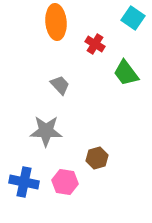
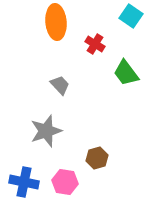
cyan square: moved 2 px left, 2 px up
gray star: rotated 20 degrees counterclockwise
